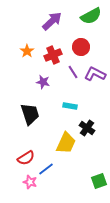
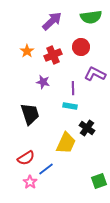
green semicircle: moved 1 px down; rotated 20 degrees clockwise
purple line: moved 16 px down; rotated 32 degrees clockwise
pink star: rotated 16 degrees clockwise
